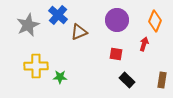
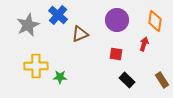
orange diamond: rotated 15 degrees counterclockwise
brown triangle: moved 1 px right, 2 px down
brown rectangle: rotated 42 degrees counterclockwise
